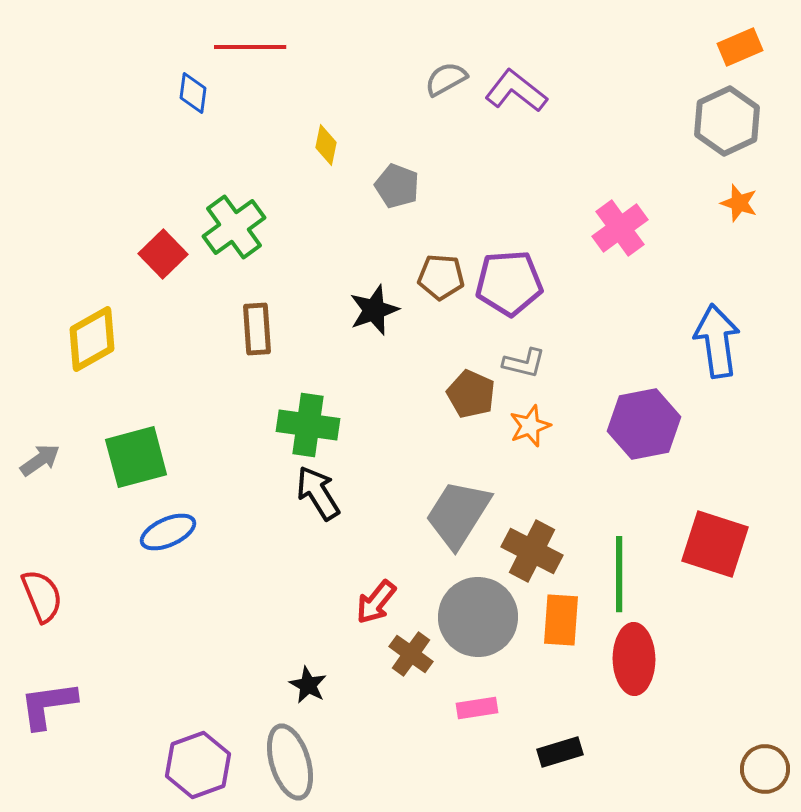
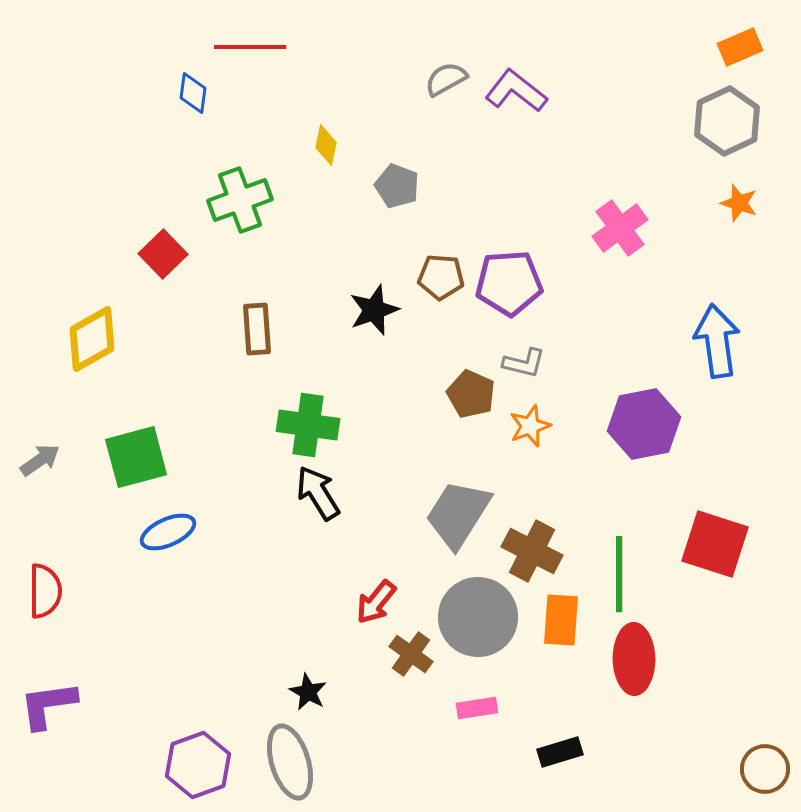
green cross at (234, 227): moved 6 px right, 27 px up; rotated 16 degrees clockwise
red semicircle at (42, 596): moved 3 px right, 5 px up; rotated 22 degrees clockwise
black star at (308, 685): moved 7 px down
